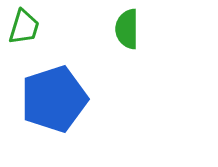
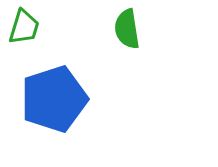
green semicircle: rotated 9 degrees counterclockwise
